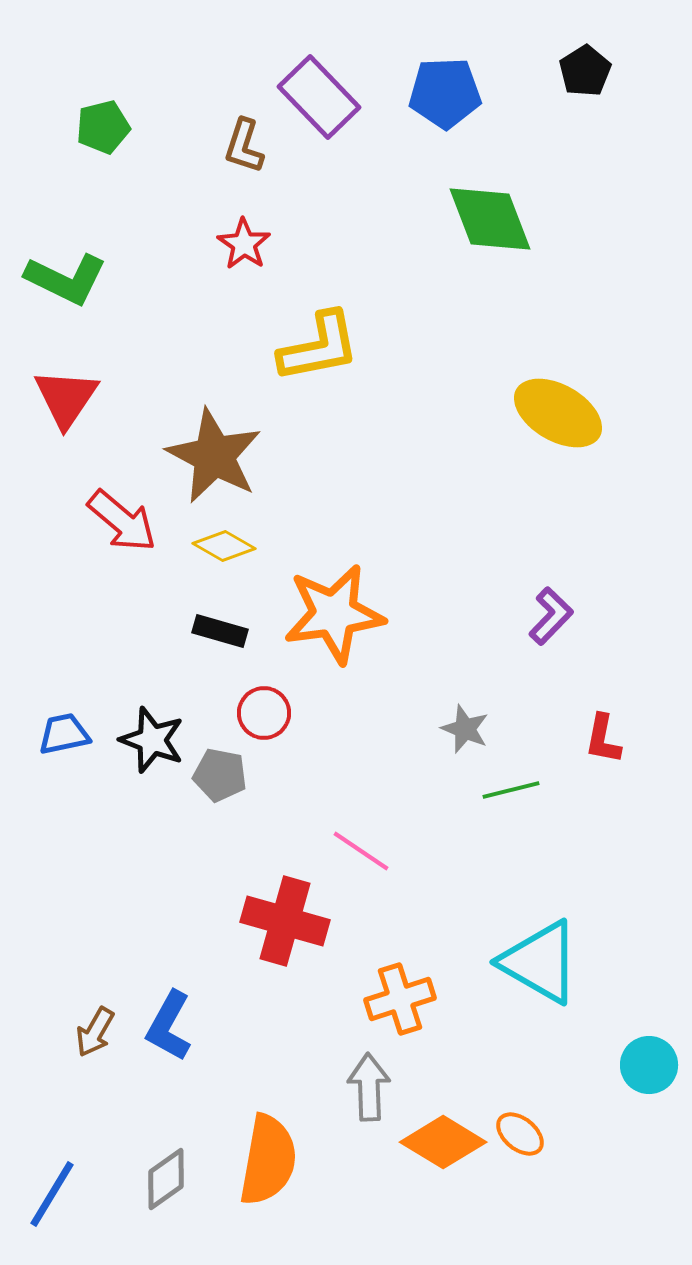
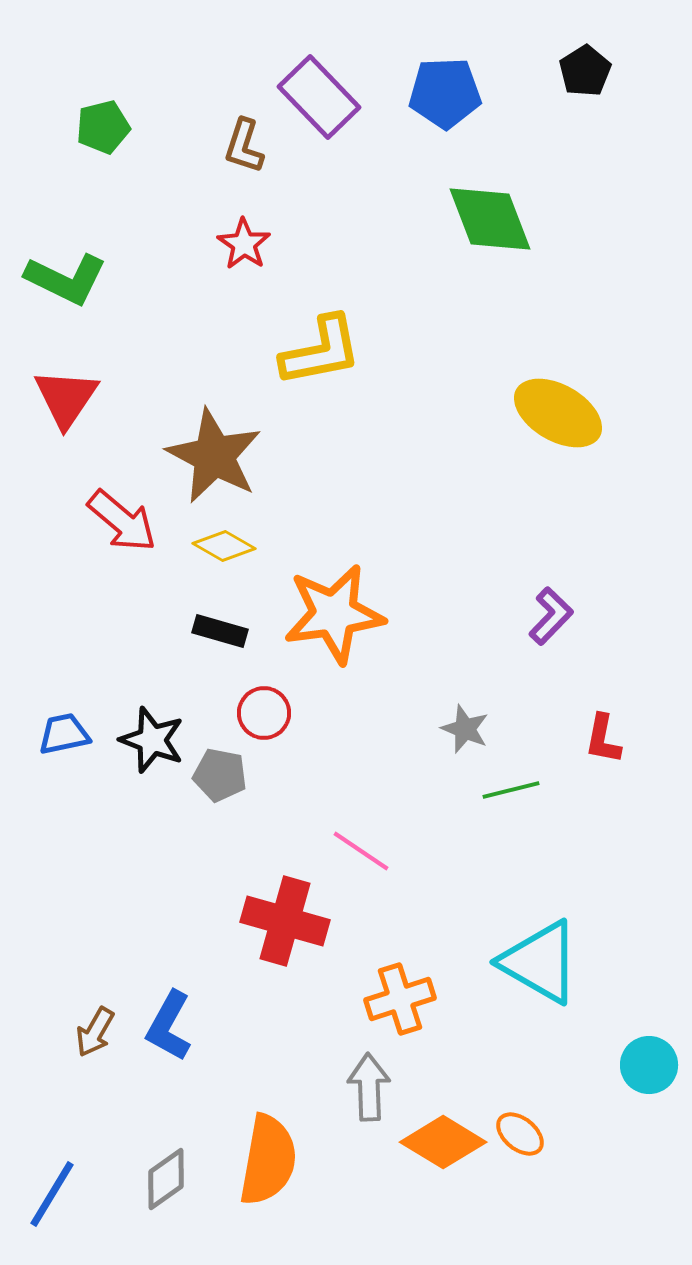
yellow L-shape: moved 2 px right, 4 px down
